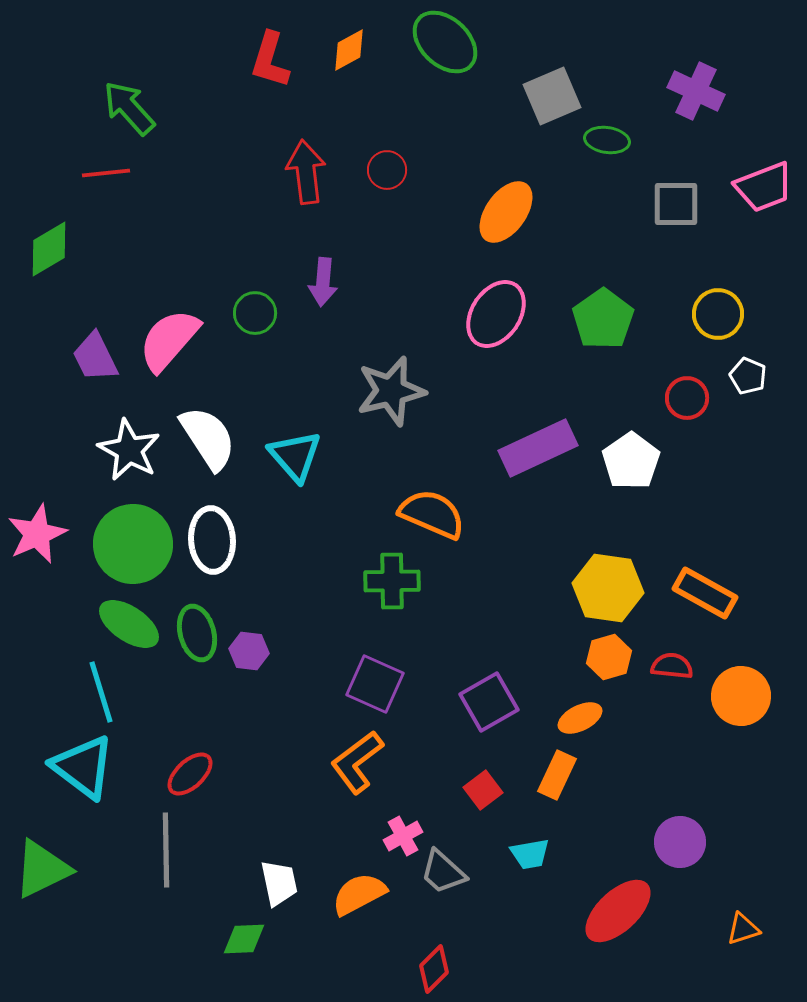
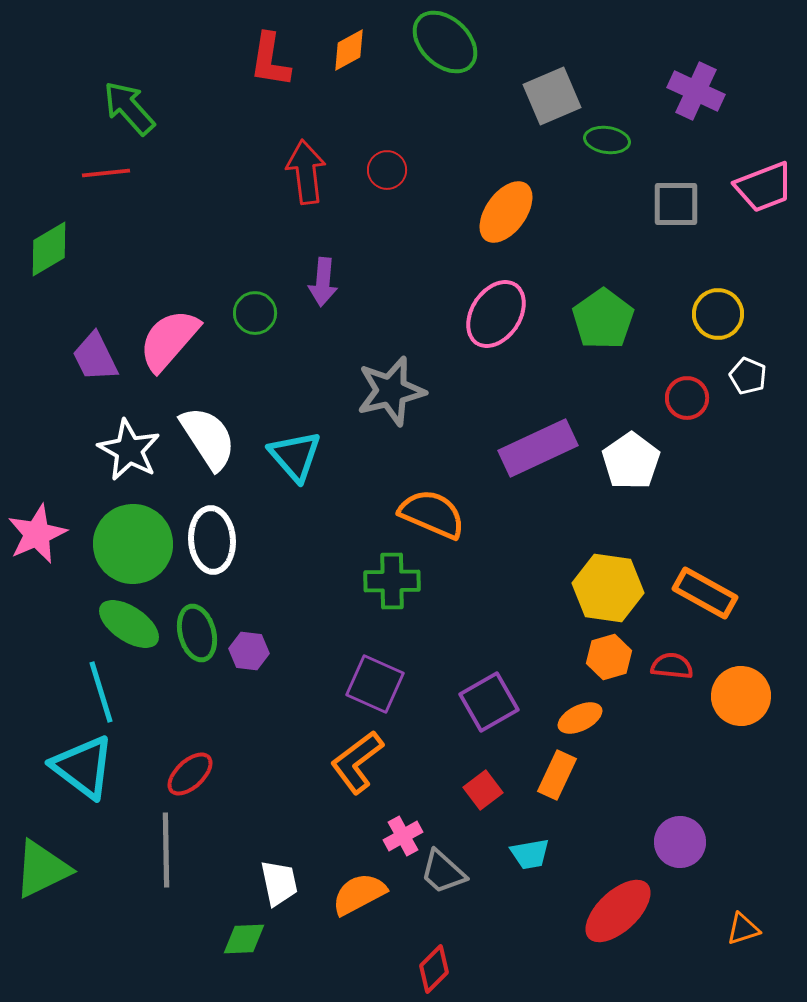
red L-shape at (270, 60): rotated 8 degrees counterclockwise
